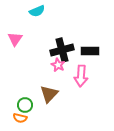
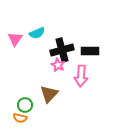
cyan semicircle: moved 22 px down
